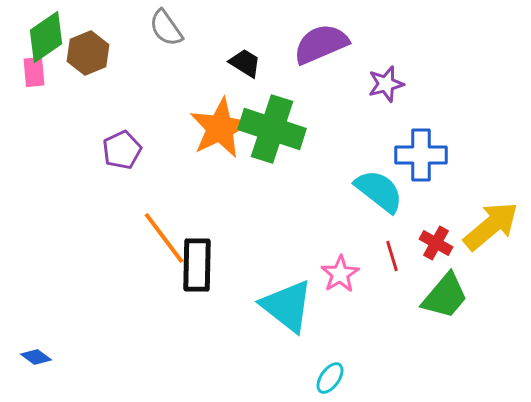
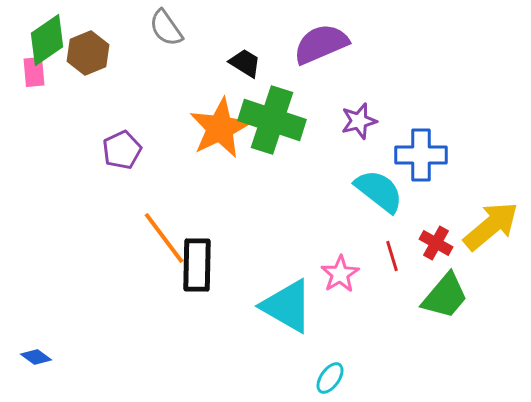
green diamond: moved 1 px right, 3 px down
purple star: moved 27 px left, 37 px down
green cross: moved 9 px up
cyan triangle: rotated 8 degrees counterclockwise
